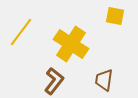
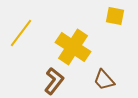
yellow line: moved 1 px down
yellow cross: moved 2 px right, 3 px down
brown trapezoid: rotated 50 degrees counterclockwise
